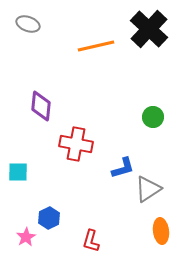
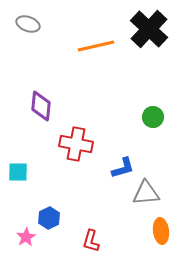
gray triangle: moved 2 px left, 4 px down; rotated 28 degrees clockwise
